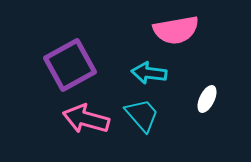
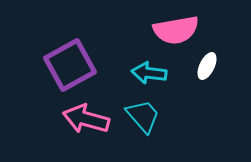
white ellipse: moved 33 px up
cyan trapezoid: moved 1 px right, 1 px down
